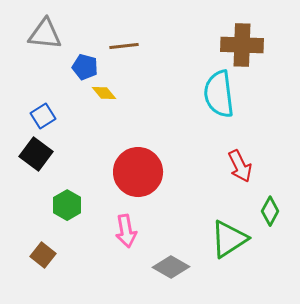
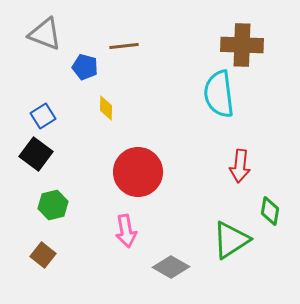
gray triangle: rotated 15 degrees clockwise
yellow diamond: moved 2 px right, 15 px down; rotated 40 degrees clockwise
red arrow: rotated 32 degrees clockwise
green hexagon: moved 14 px left; rotated 16 degrees clockwise
green diamond: rotated 20 degrees counterclockwise
green triangle: moved 2 px right, 1 px down
